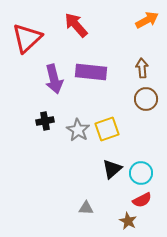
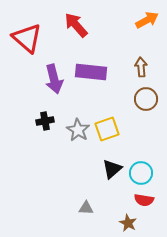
red triangle: rotated 36 degrees counterclockwise
brown arrow: moved 1 px left, 1 px up
red semicircle: moved 2 px right; rotated 36 degrees clockwise
brown star: moved 2 px down
